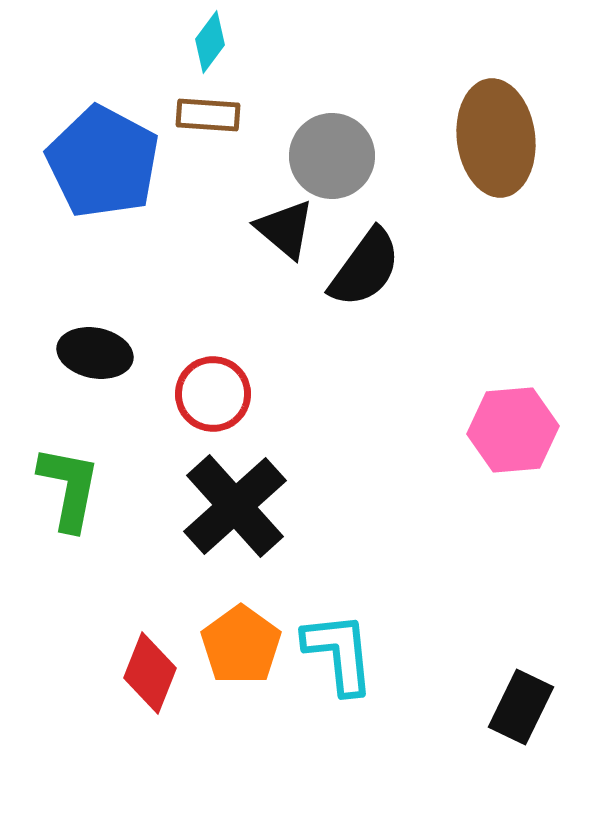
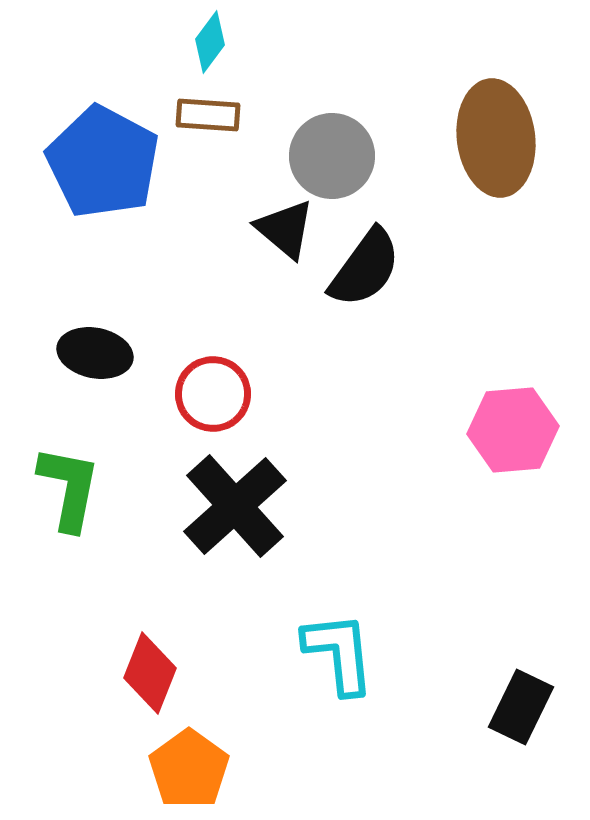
orange pentagon: moved 52 px left, 124 px down
